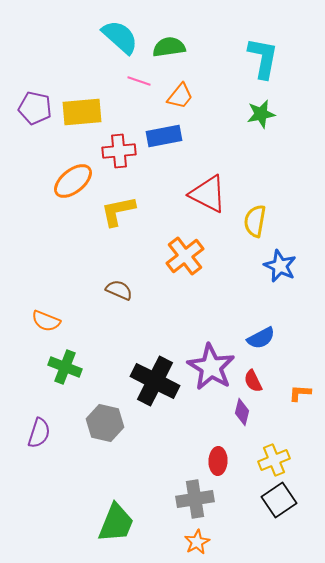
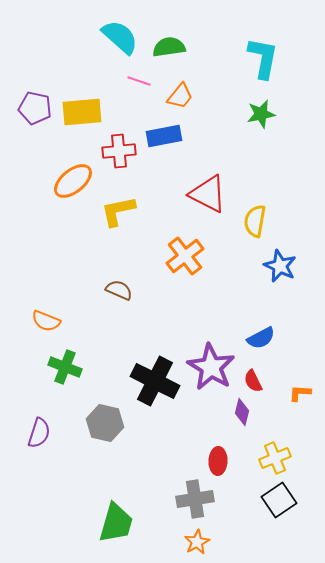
yellow cross: moved 1 px right, 2 px up
green trapezoid: rotated 6 degrees counterclockwise
